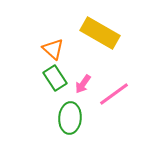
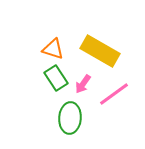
yellow rectangle: moved 18 px down
orange triangle: rotated 25 degrees counterclockwise
green rectangle: moved 1 px right
